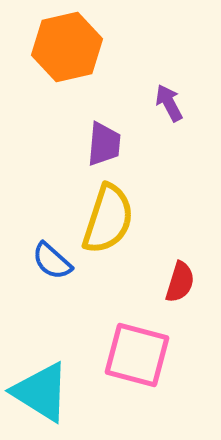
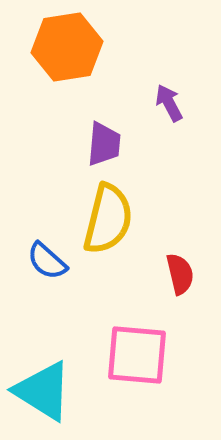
orange hexagon: rotated 4 degrees clockwise
yellow semicircle: rotated 4 degrees counterclockwise
blue semicircle: moved 5 px left
red semicircle: moved 8 px up; rotated 30 degrees counterclockwise
pink square: rotated 10 degrees counterclockwise
cyan triangle: moved 2 px right, 1 px up
